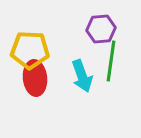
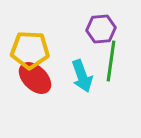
red ellipse: rotated 40 degrees counterclockwise
